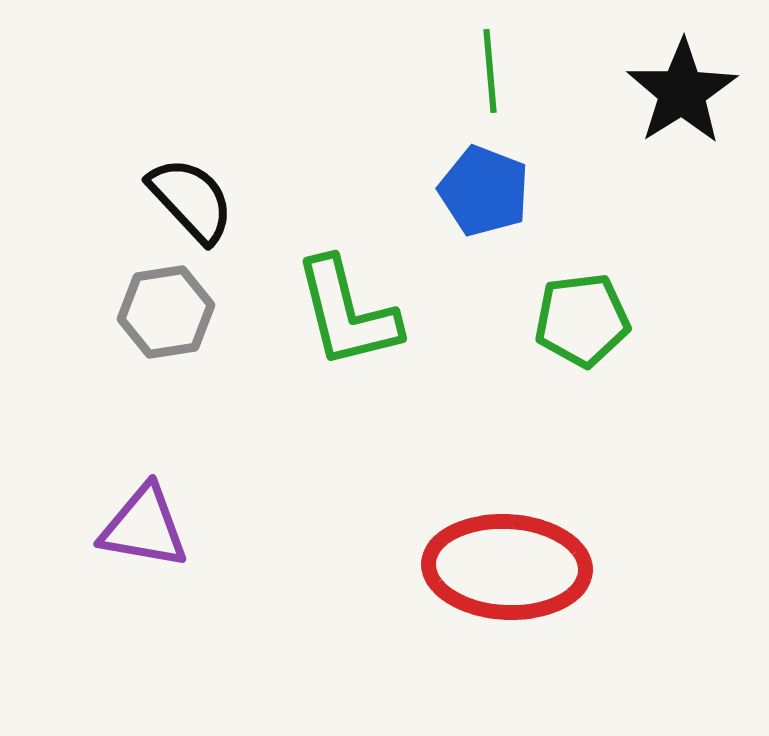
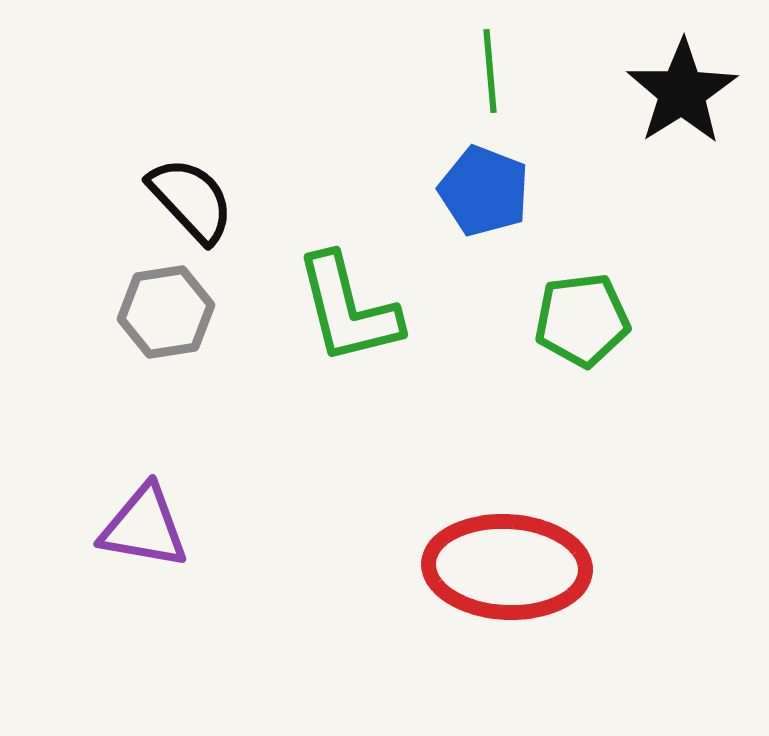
green L-shape: moved 1 px right, 4 px up
